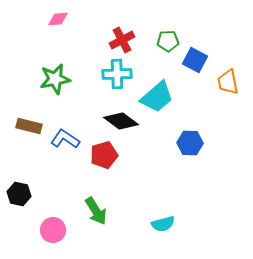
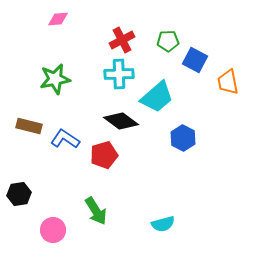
cyan cross: moved 2 px right
blue hexagon: moved 7 px left, 5 px up; rotated 25 degrees clockwise
black hexagon: rotated 20 degrees counterclockwise
